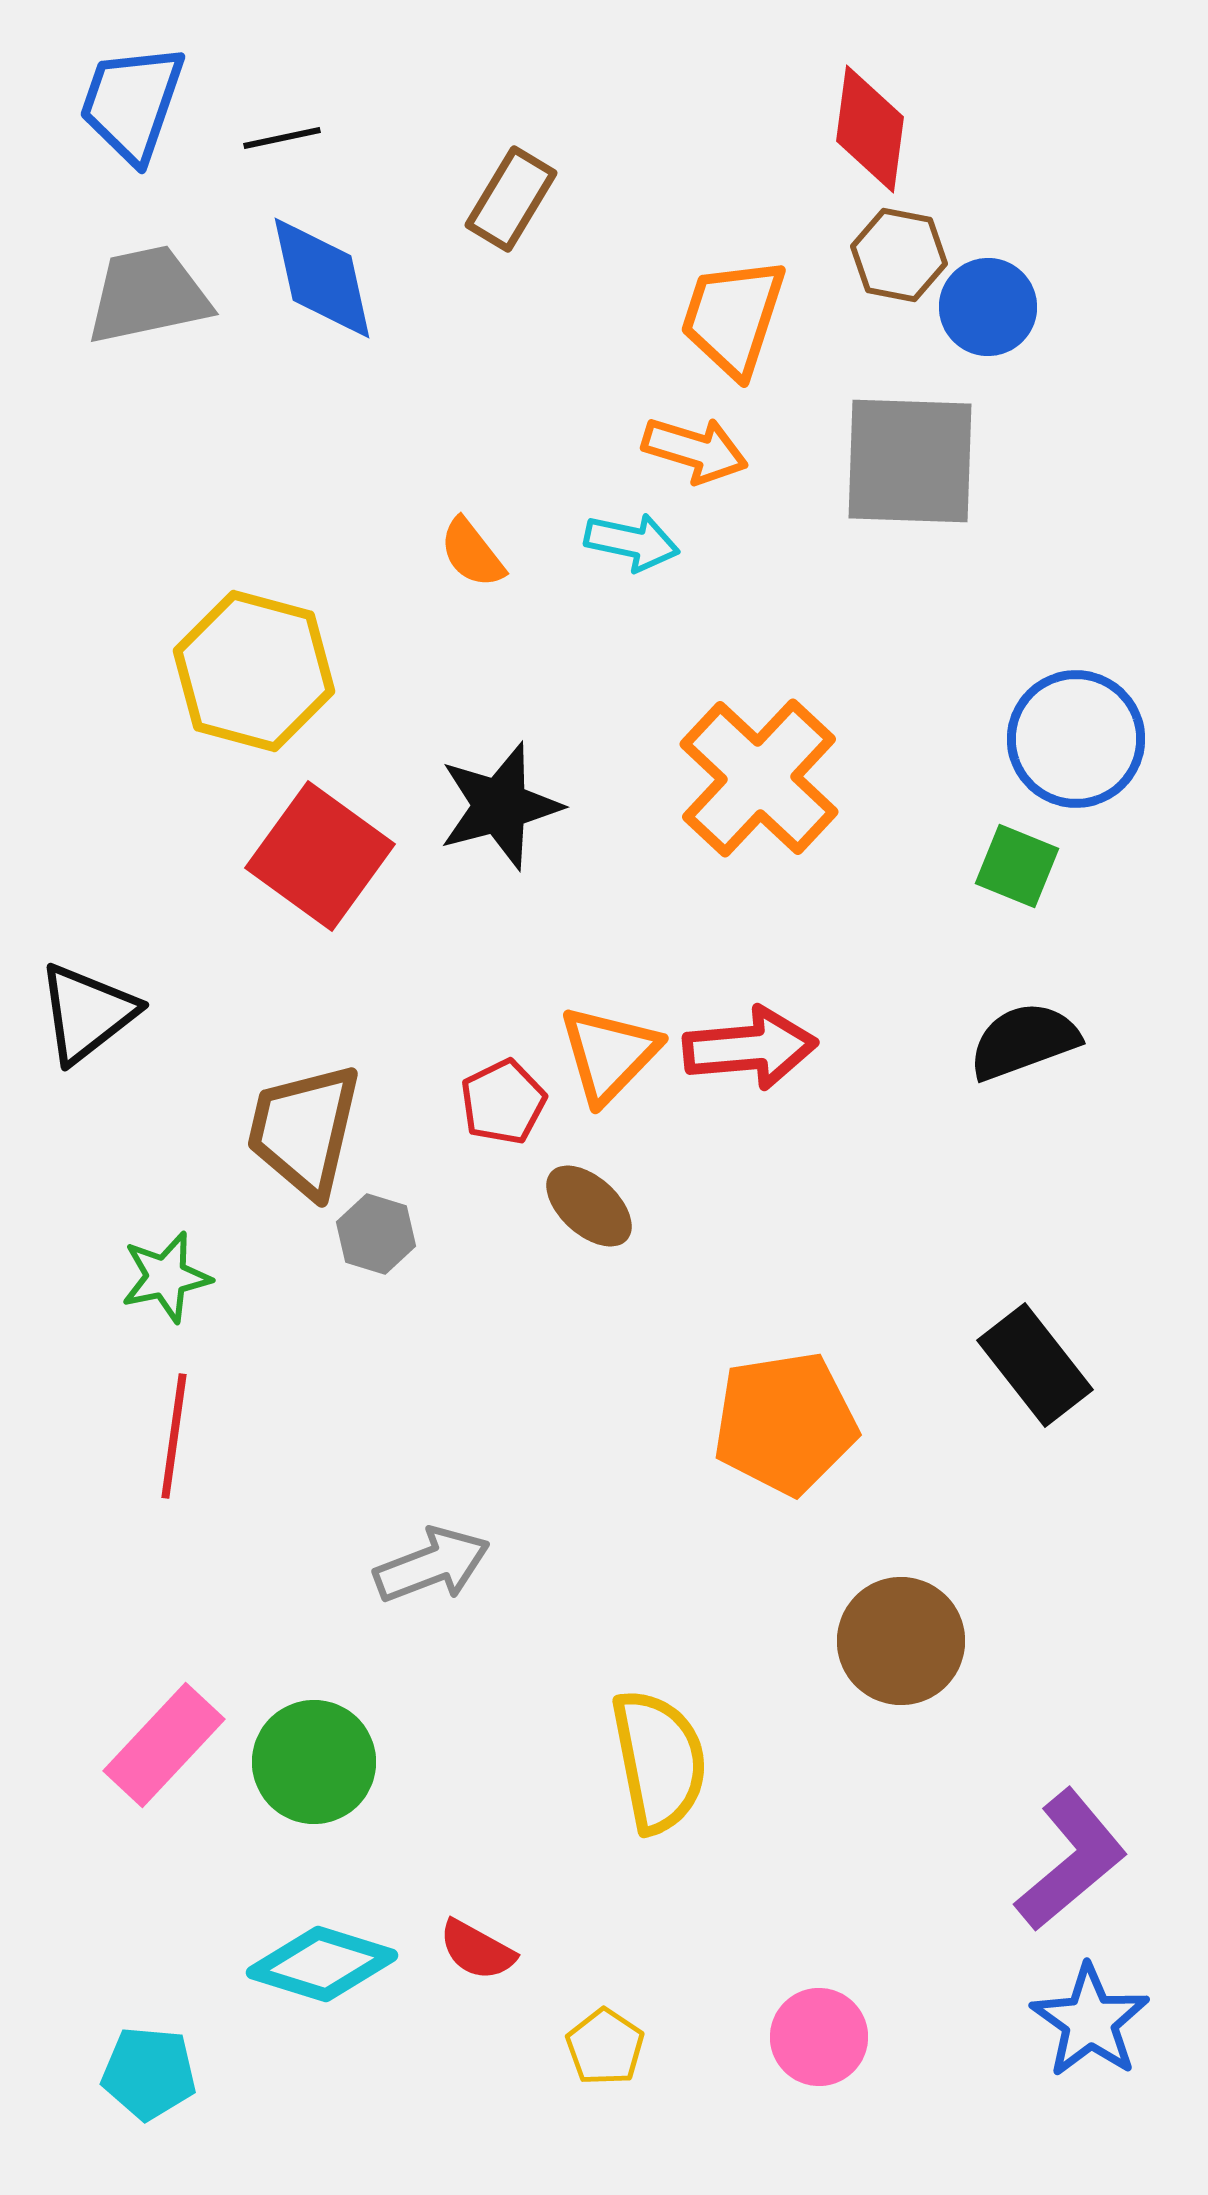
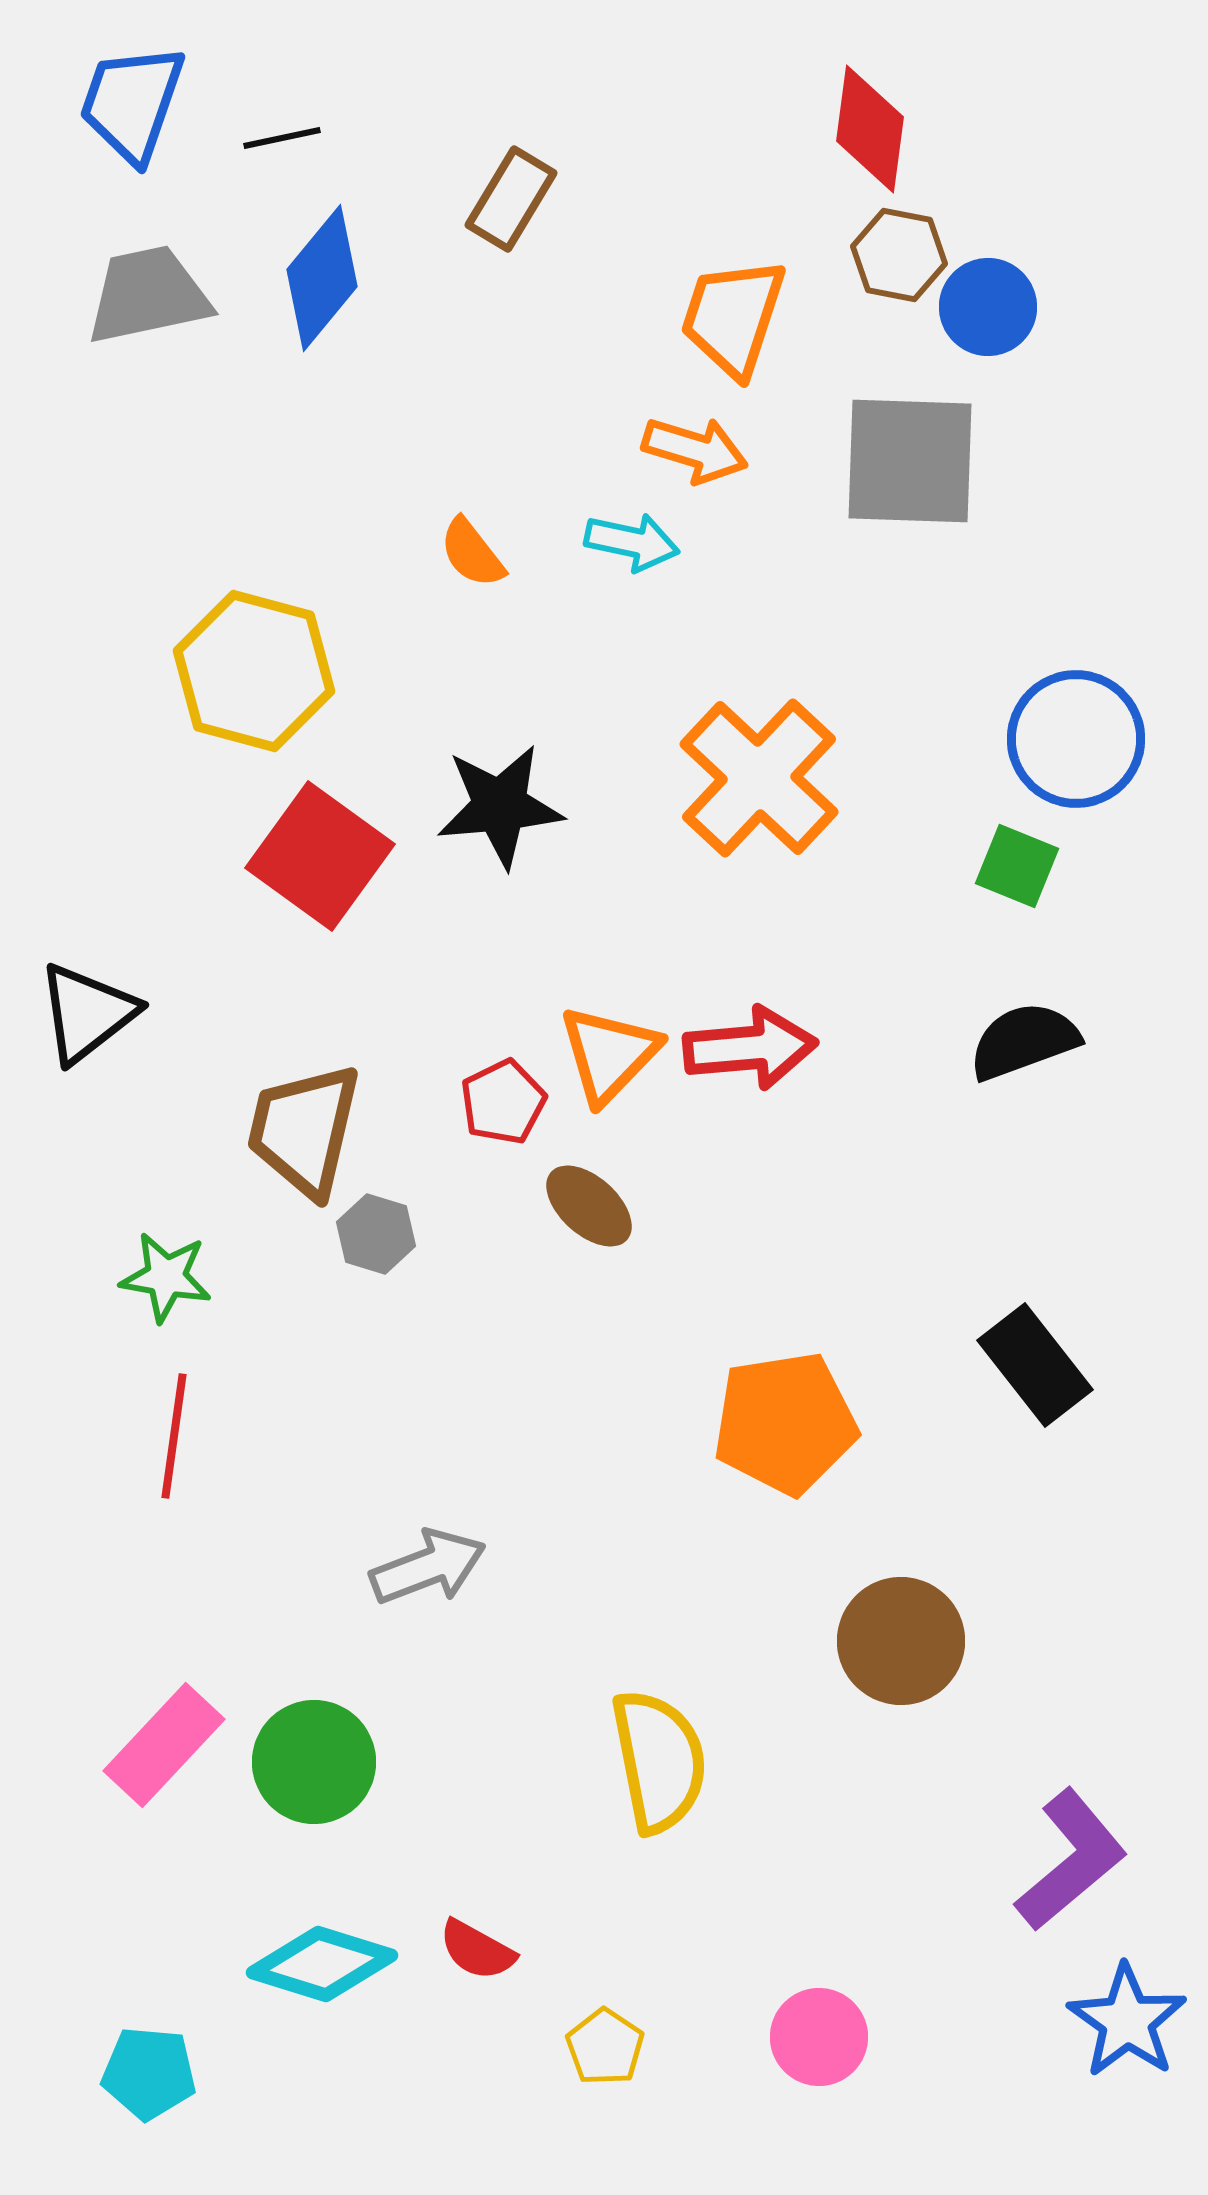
blue diamond at (322, 278): rotated 52 degrees clockwise
black star at (500, 806): rotated 10 degrees clockwise
green star at (166, 1277): rotated 22 degrees clockwise
gray arrow at (432, 1565): moved 4 px left, 2 px down
blue star at (1090, 2021): moved 37 px right
